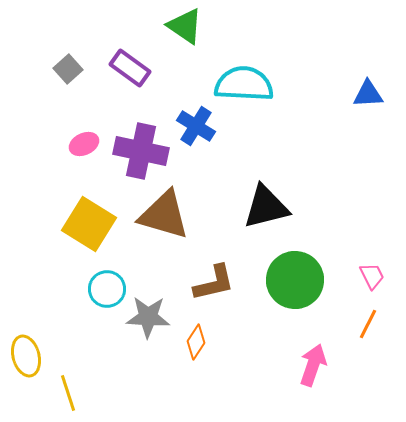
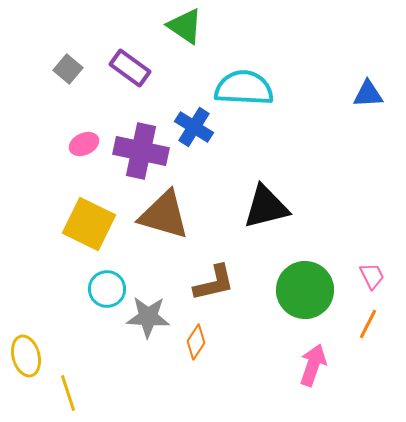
gray square: rotated 8 degrees counterclockwise
cyan semicircle: moved 4 px down
blue cross: moved 2 px left, 1 px down
yellow square: rotated 6 degrees counterclockwise
green circle: moved 10 px right, 10 px down
